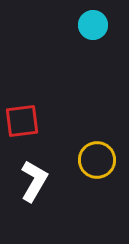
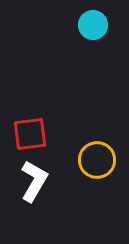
red square: moved 8 px right, 13 px down
